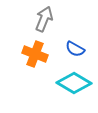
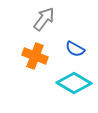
gray arrow: rotated 15 degrees clockwise
orange cross: moved 2 px down
